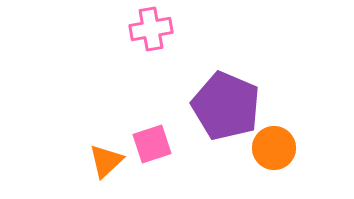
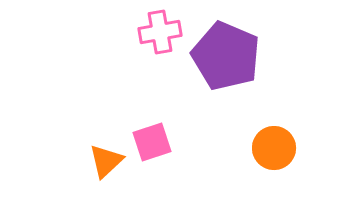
pink cross: moved 9 px right, 3 px down
purple pentagon: moved 50 px up
pink square: moved 2 px up
